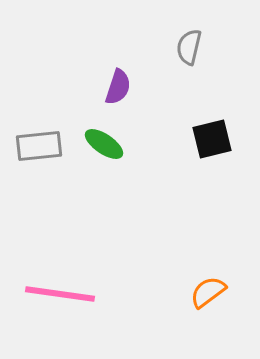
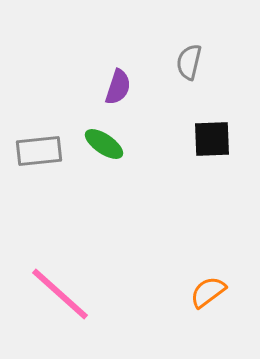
gray semicircle: moved 15 px down
black square: rotated 12 degrees clockwise
gray rectangle: moved 5 px down
pink line: rotated 34 degrees clockwise
